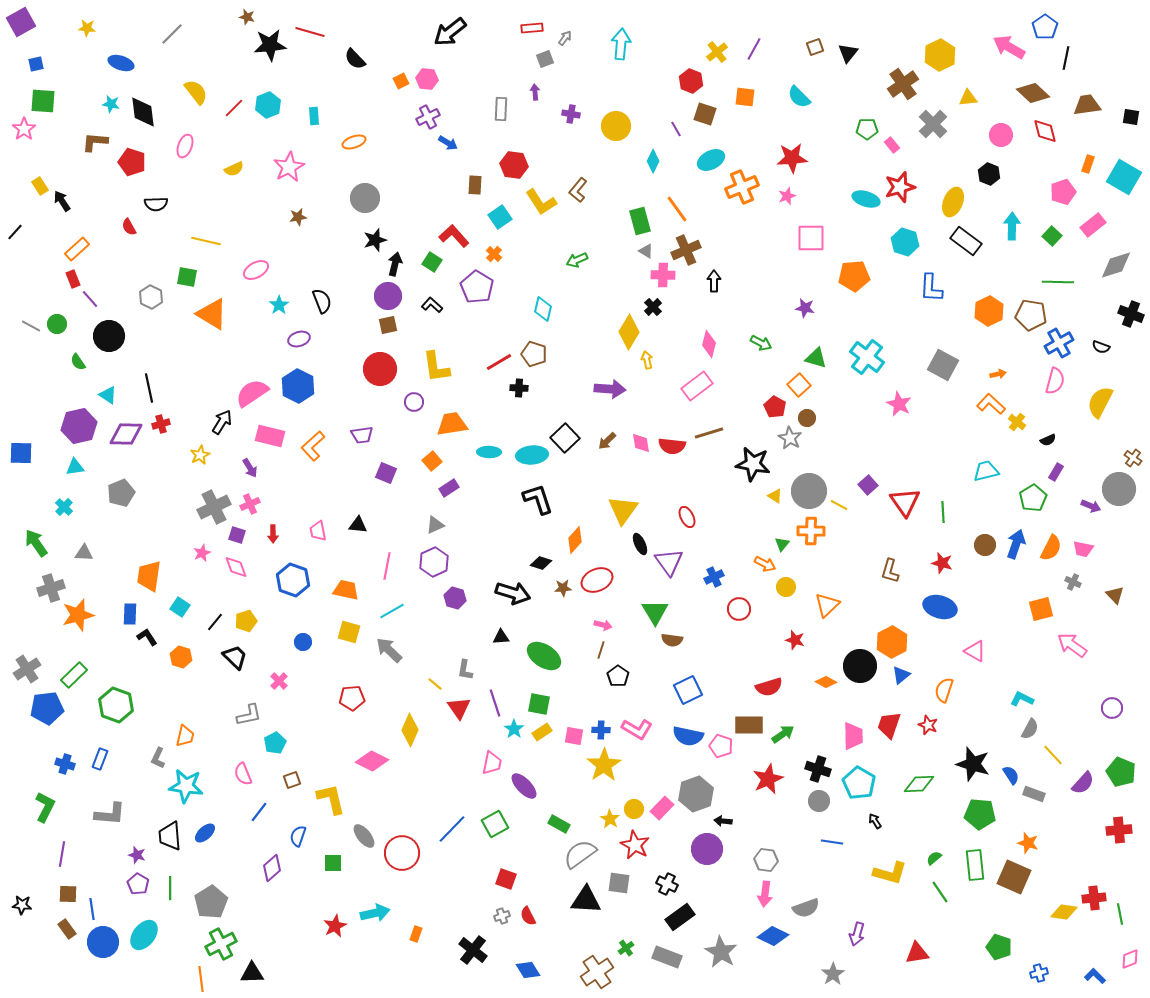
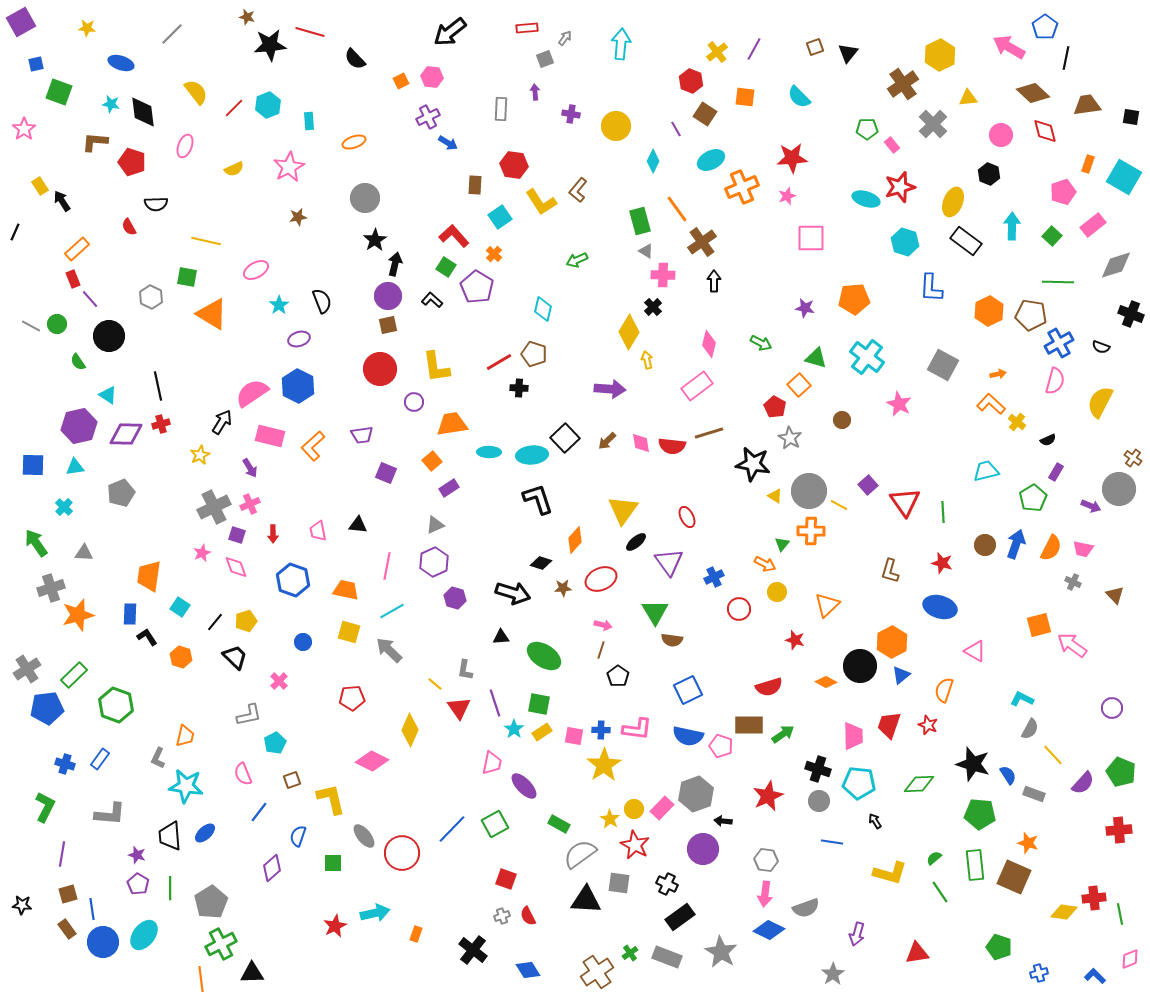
red rectangle at (532, 28): moved 5 px left
pink hexagon at (427, 79): moved 5 px right, 2 px up
green square at (43, 101): moved 16 px right, 9 px up; rotated 16 degrees clockwise
brown square at (705, 114): rotated 15 degrees clockwise
cyan rectangle at (314, 116): moved 5 px left, 5 px down
black line at (15, 232): rotated 18 degrees counterclockwise
black star at (375, 240): rotated 15 degrees counterclockwise
brown cross at (686, 250): moved 16 px right, 8 px up; rotated 12 degrees counterclockwise
green square at (432, 262): moved 14 px right, 5 px down
orange pentagon at (854, 276): moved 23 px down
black L-shape at (432, 305): moved 5 px up
black line at (149, 388): moved 9 px right, 2 px up
brown circle at (807, 418): moved 35 px right, 2 px down
blue square at (21, 453): moved 12 px right, 12 px down
black ellipse at (640, 544): moved 4 px left, 2 px up; rotated 75 degrees clockwise
red ellipse at (597, 580): moved 4 px right, 1 px up
yellow circle at (786, 587): moved 9 px left, 5 px down
orange square at (1041, 609): moved 2 px left, 16 px down
pink L-shape at (637, 729): rotated 24 degrees counterclockwise
blue rectangle at (100, 759): rotated 15 degrees clockwise
blue semicircle at (1011, 775): moved 3 px left
red star at (768, 779): moved 17 px down
cyan pentagon at (859, 783): rotated 24 degrees counterclockwise
purple circle at (707, 849): moved 4 px left
brown square at (68, 894): rotated 18 degrees counterclockwise
blue diamond at (773, 936): moved 4 px left, 6 px up
green cross at (626, 948): moved 4 px right, 5 px down
